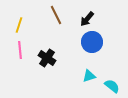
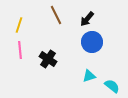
black cross: moved 1 px right, 1 px down
